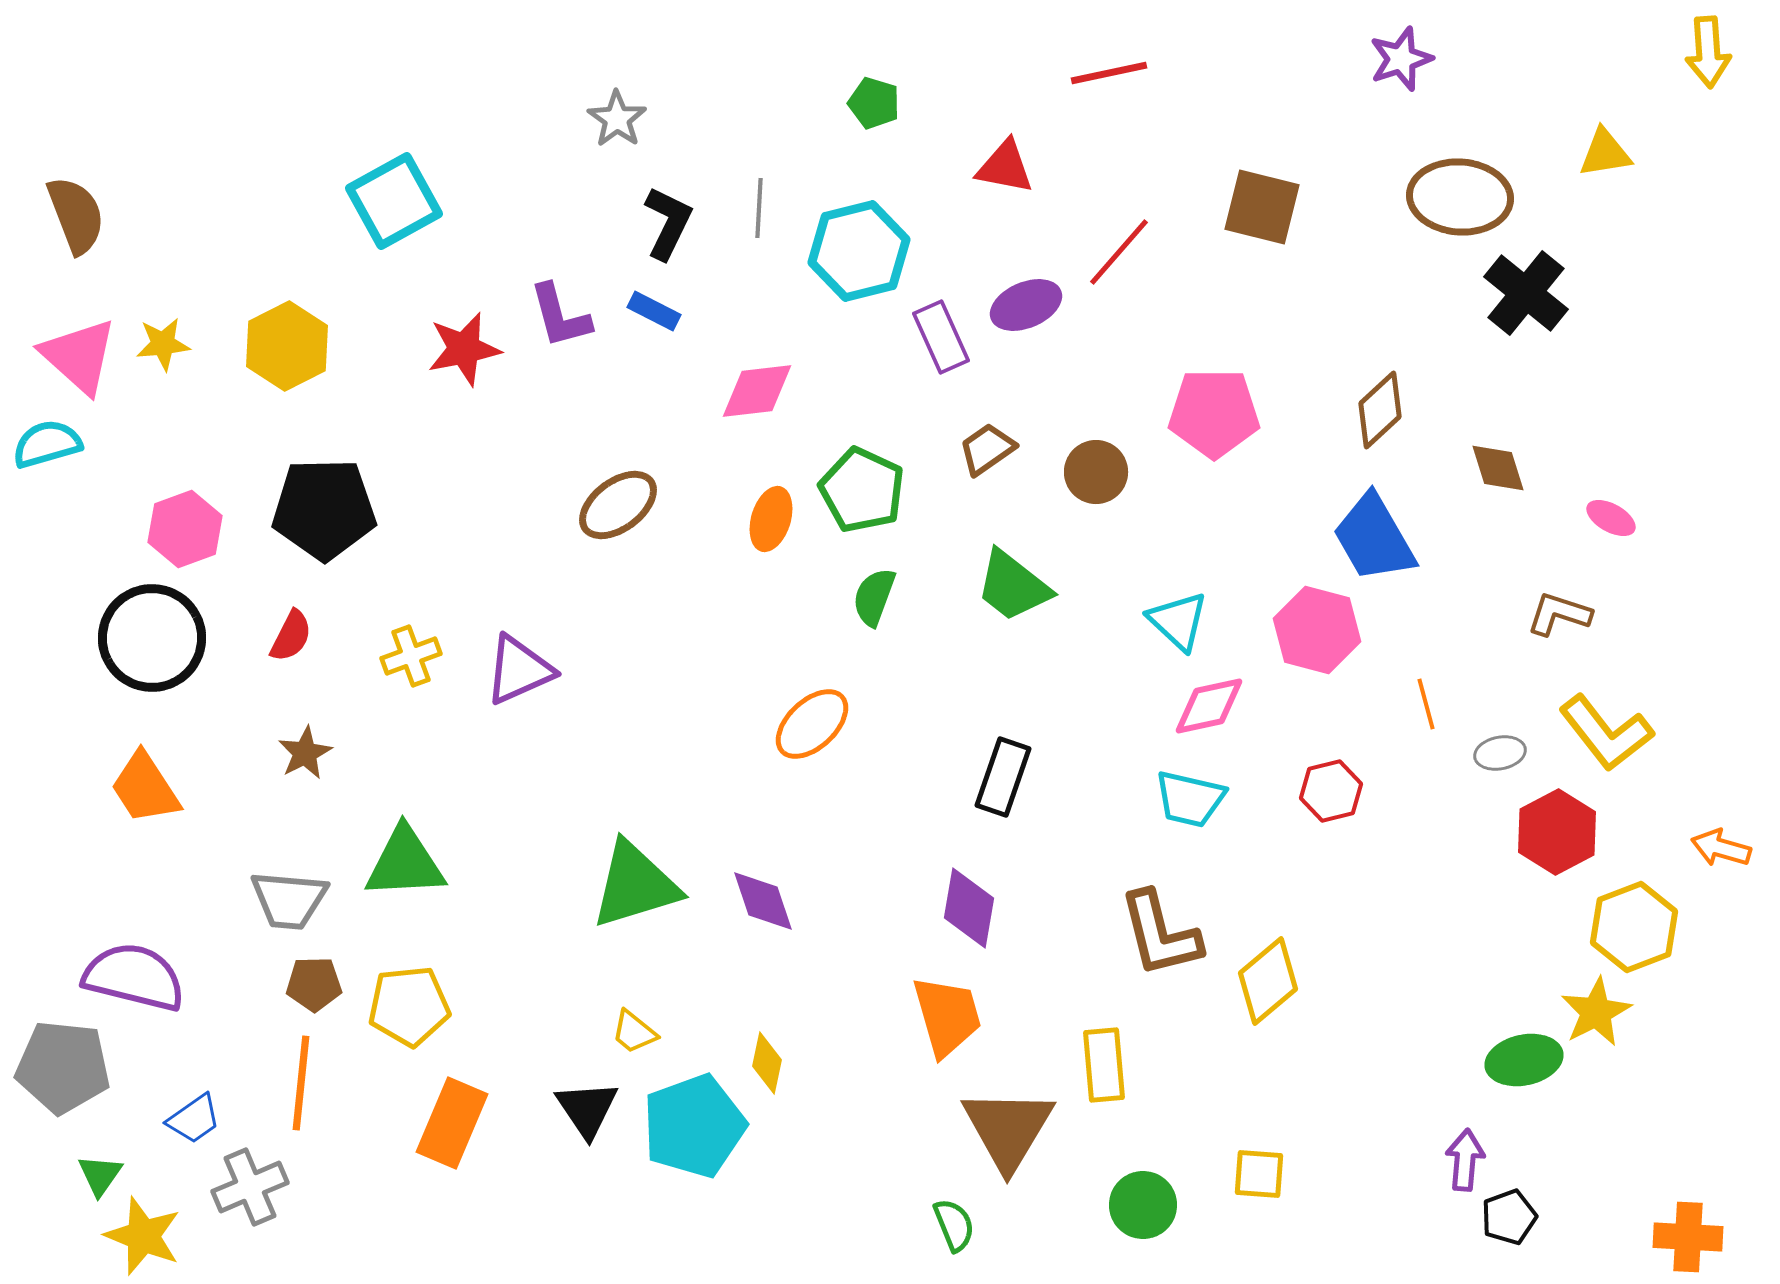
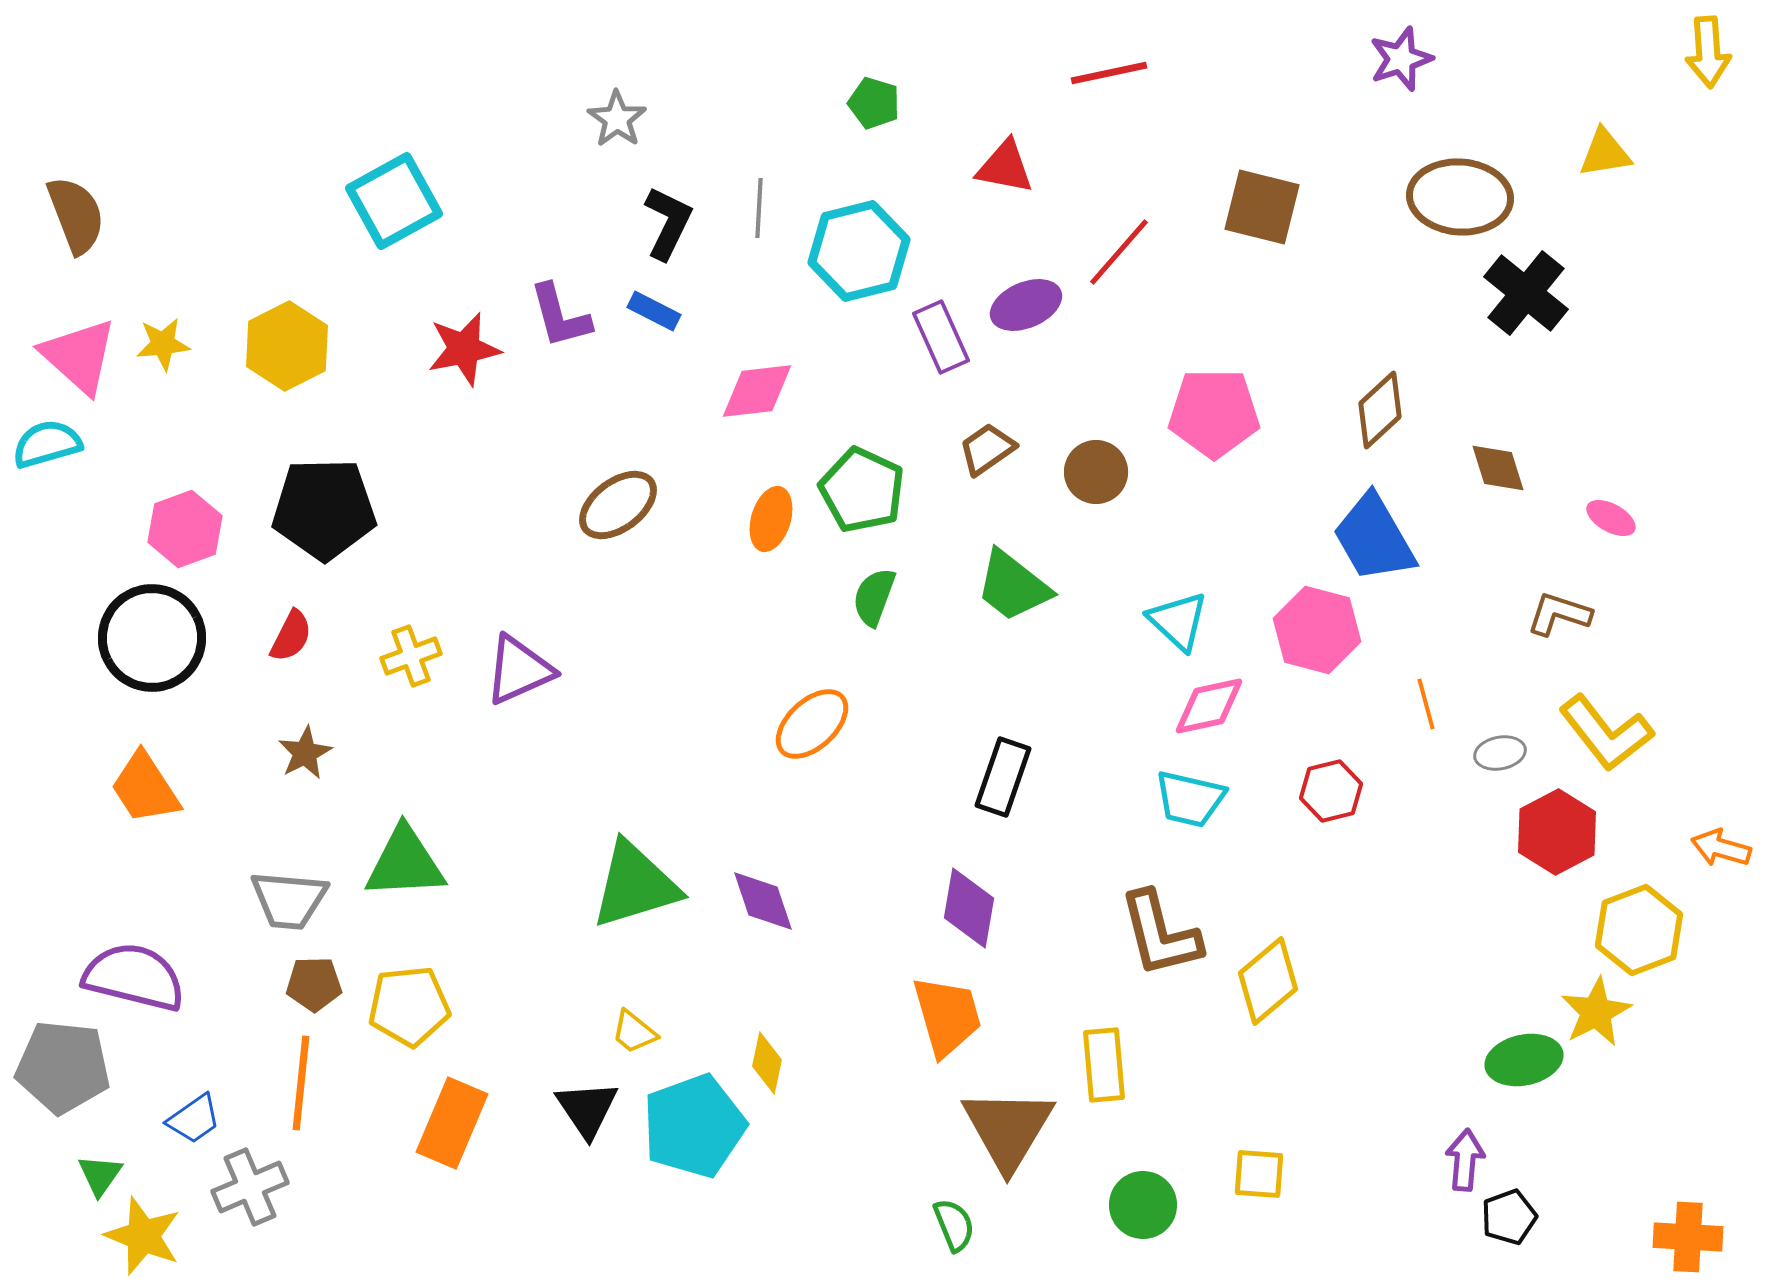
yellow hexagon at (1634, 927): moved 5 px right, 3 px down
